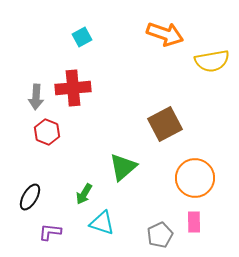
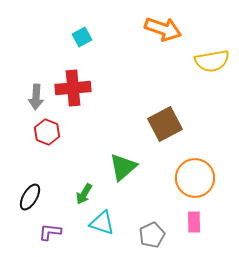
orange arrow: moved 2 px left, 5 px up
gray pentagon: moved 8 px left
